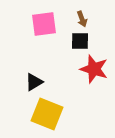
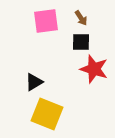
brown arrow: moved 1 px left, 1 px up; rotated 14 degrees counterclockwise
pink square: moved 2 px right, 3 px up
black square: moved 1 px right, 1 px down
